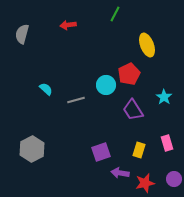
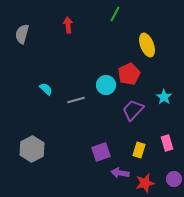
red arrow: rotated 91 degrees clockwise
purple trapezoid: rotated 75 degrees clockwise
